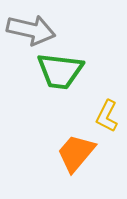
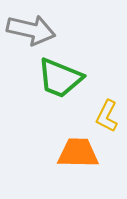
green trapezoid: moved 7 px down; rotated 15 degrees clockwise
orange trapezoid: moved 2 px right; rotated 51 degrees clockwise
